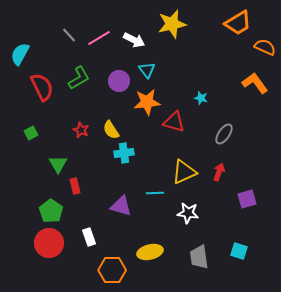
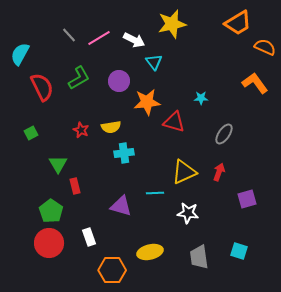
cyan triangle: moved 7 px right, 8 px up
cyan star: rotated 16 degrees counterclockwise
yellow semicircle: moved 3 px up; rotated 66 degrees counterclockwise
